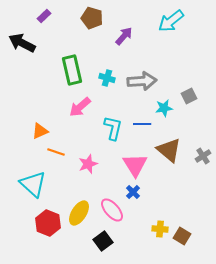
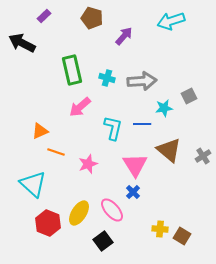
cyan arrow: rotated 20 degrees clockwise
